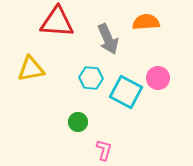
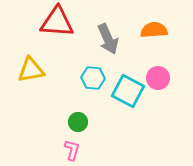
orange semicircle: moved 8 px right, 8 px down
yellow triangle: moved 1 px down
cyan hexagon: moved 2 px right
cyan square: moved 2 px right, 1 px up
pink L-shape: moved 32 px left
